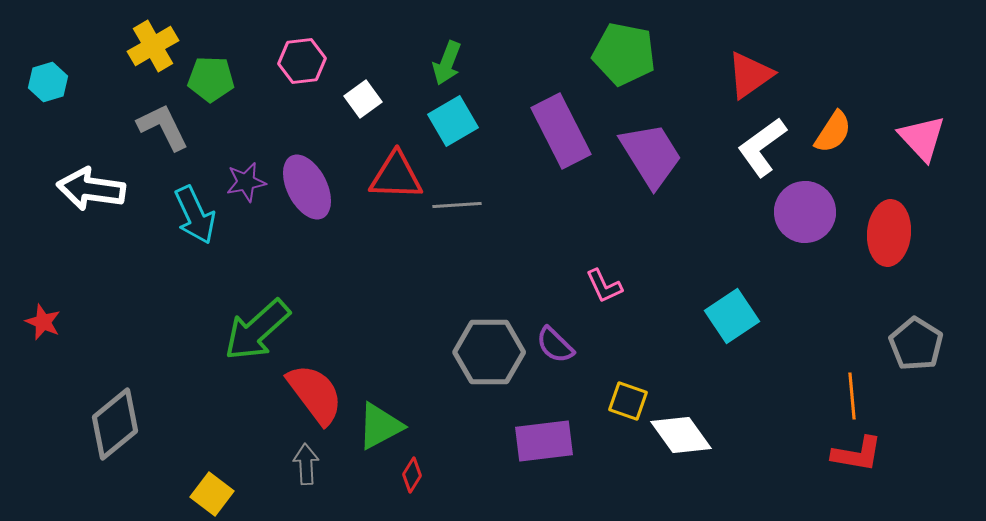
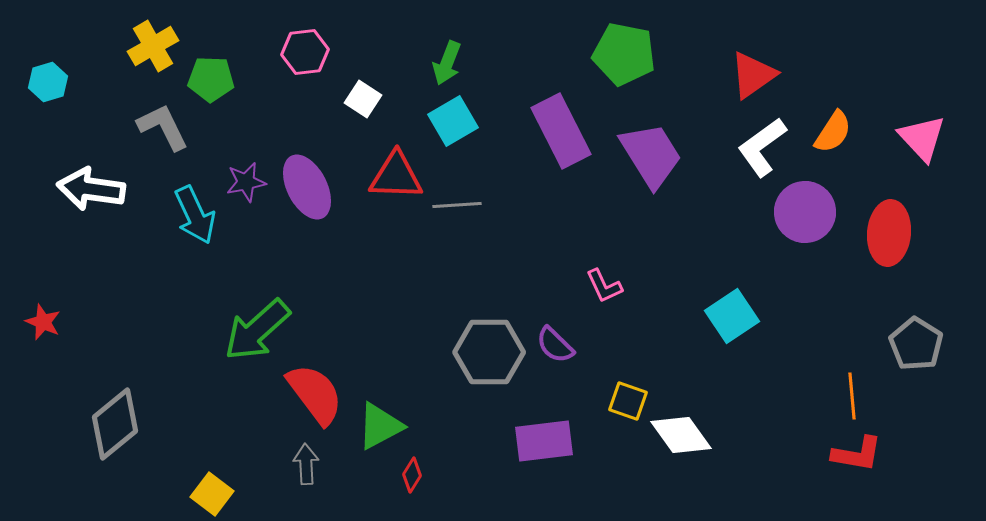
pink hexagon at (302, 61): moved 3 px right, 9 px up
red triangle at (750, 75): moved 3 px right
white square at (363, 99): rotated 21 degrees counterclockwise
